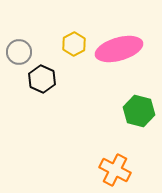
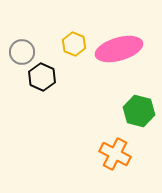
yellow hexagon: rotated 10 degrees counterclockwise
gray circle: moved 3 px right
black hexagon: moved 2 px up
orange cross: moved 16 px up
